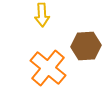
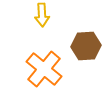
orange cross: moved 4 px left, 1 px down
